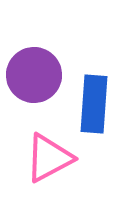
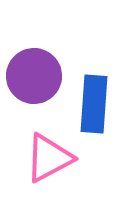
purple circle: moved 1 px down
